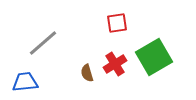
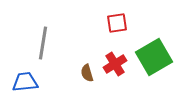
gray line: rotated 40 degrees counterclockwise
